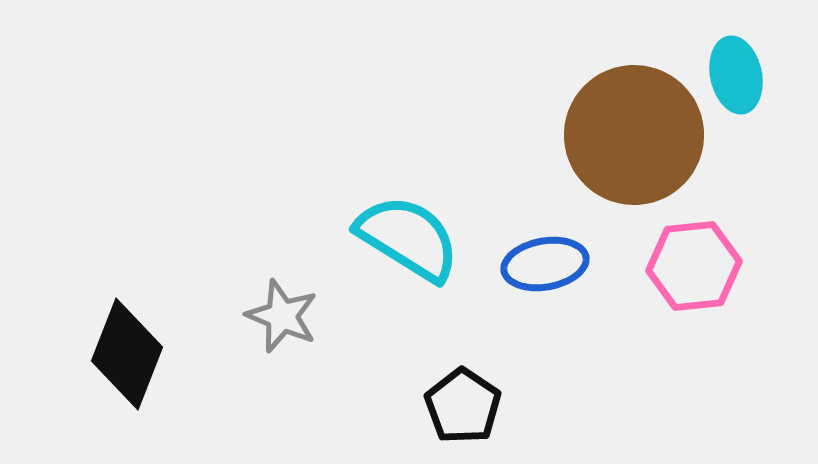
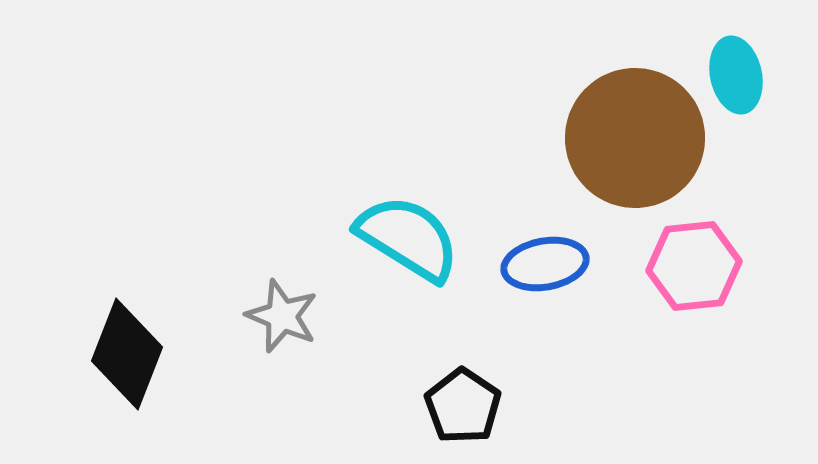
brown circle: moved 1 px right, 3 px down
